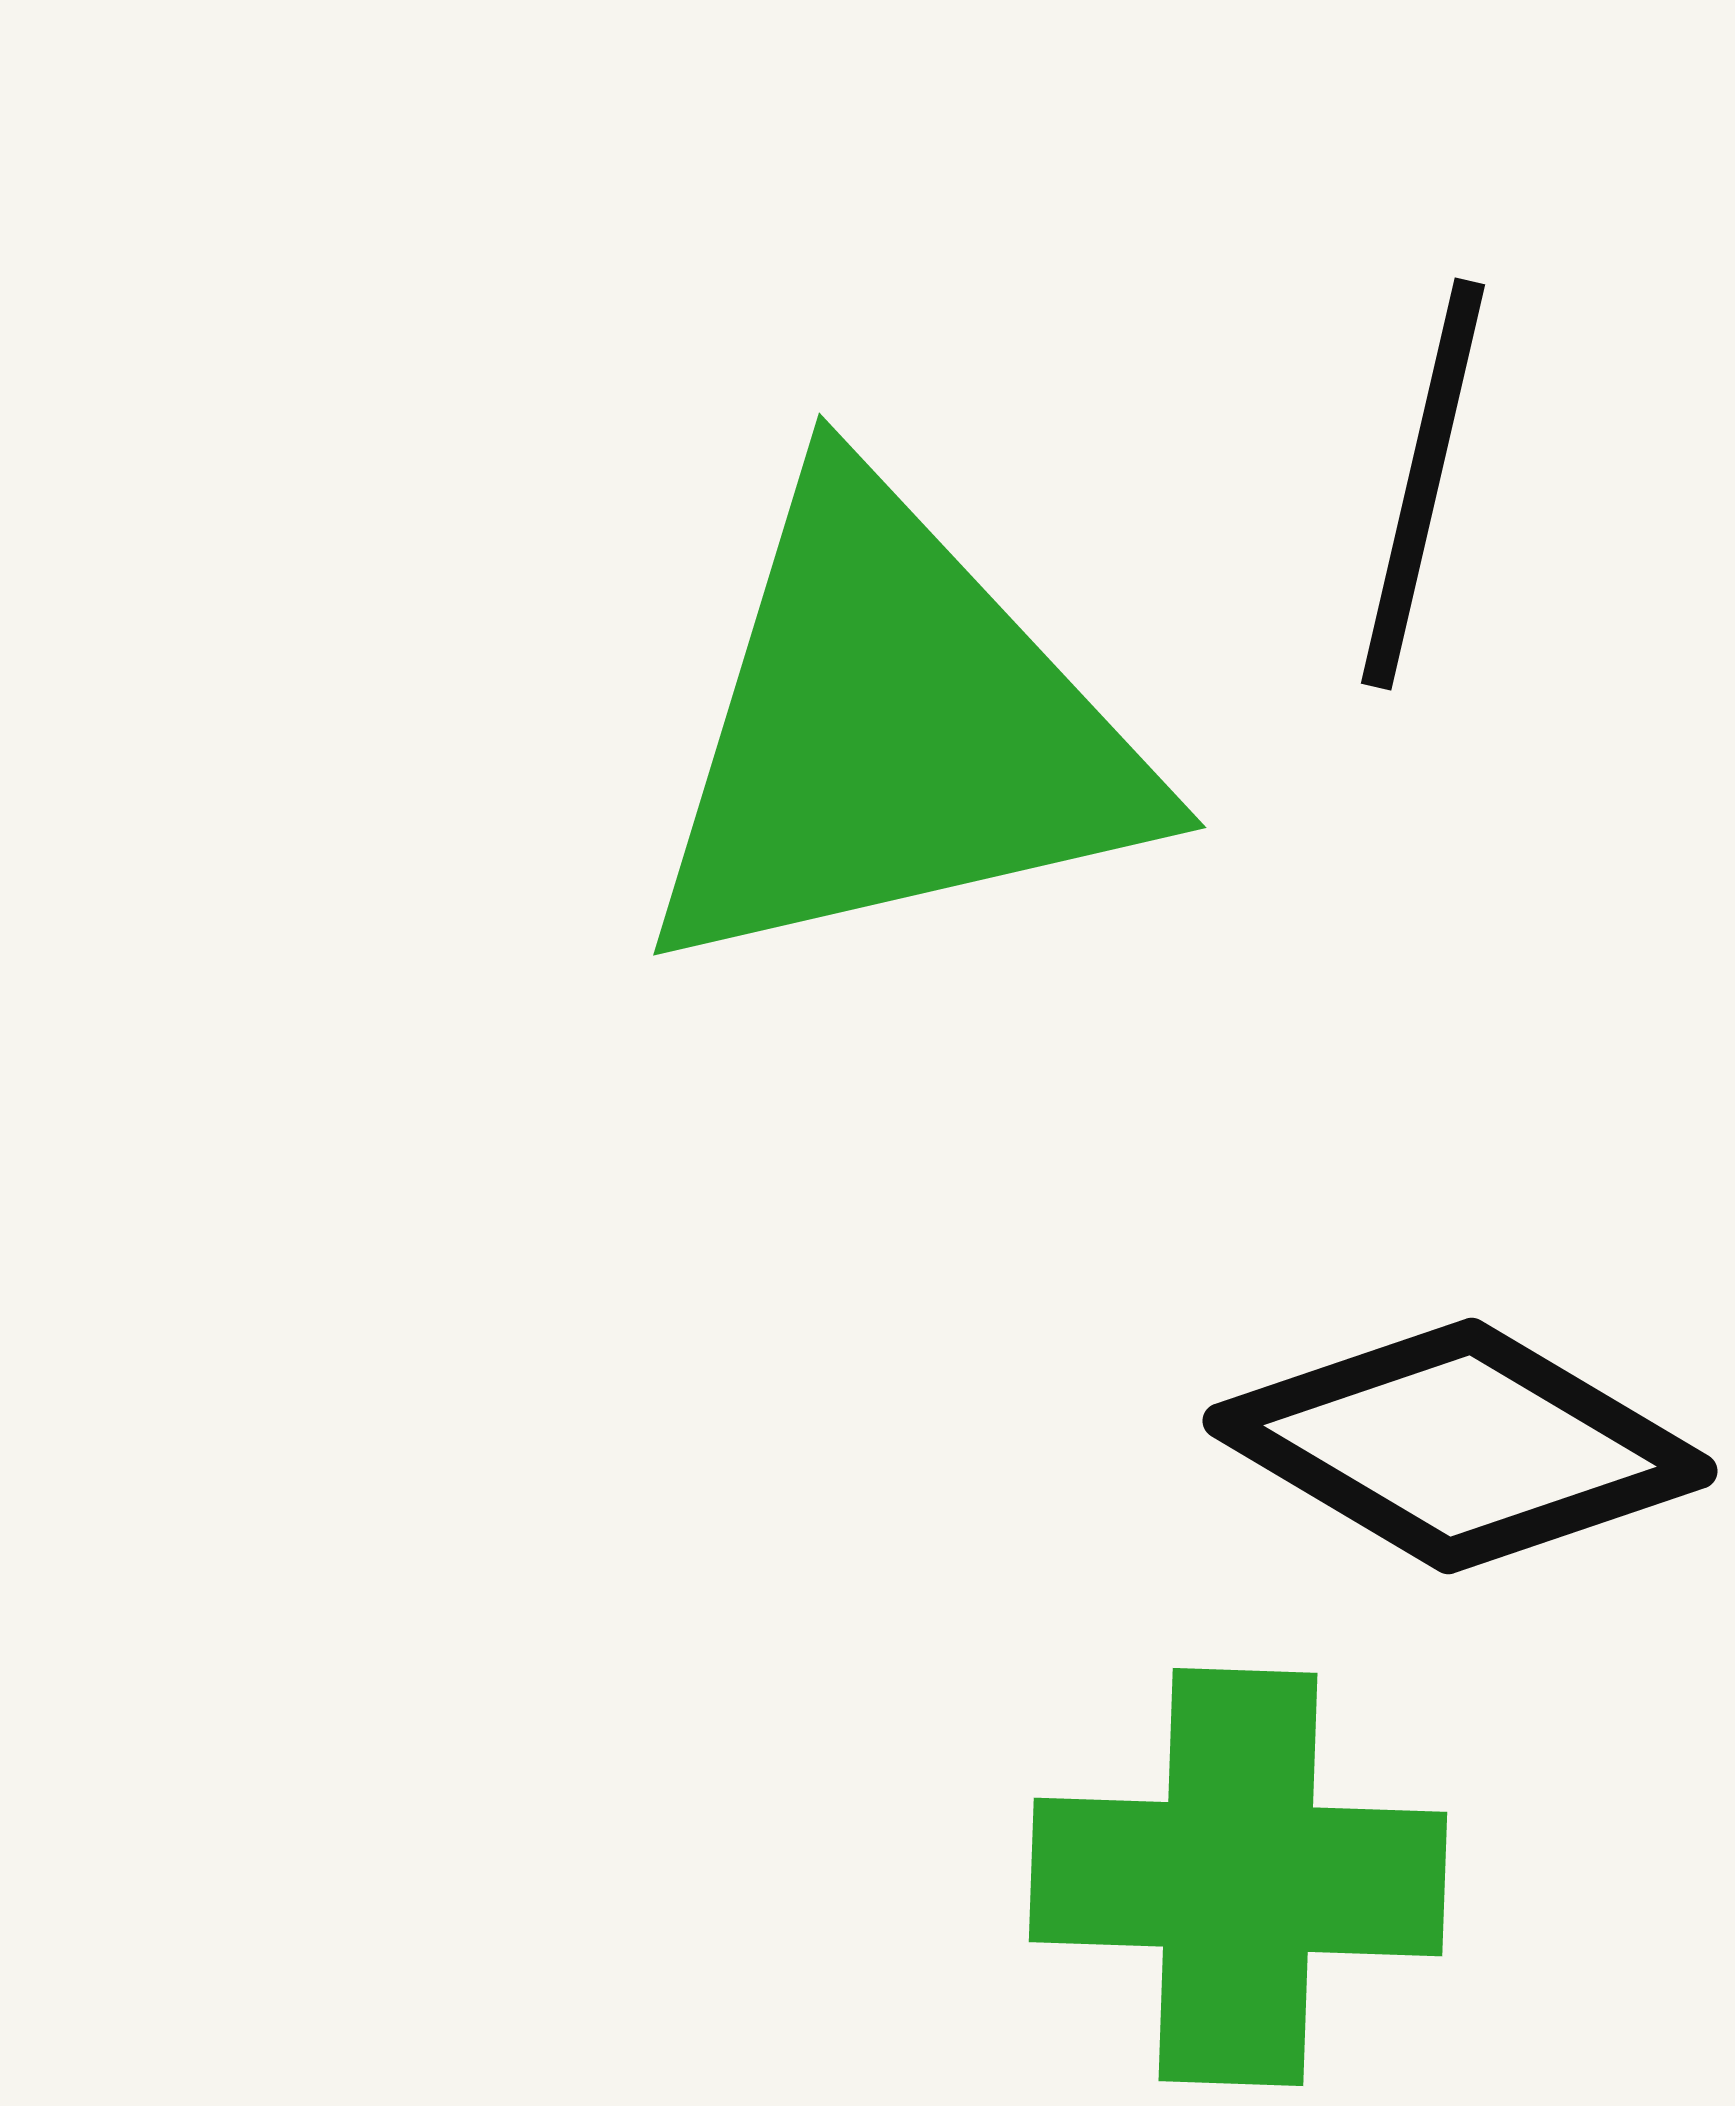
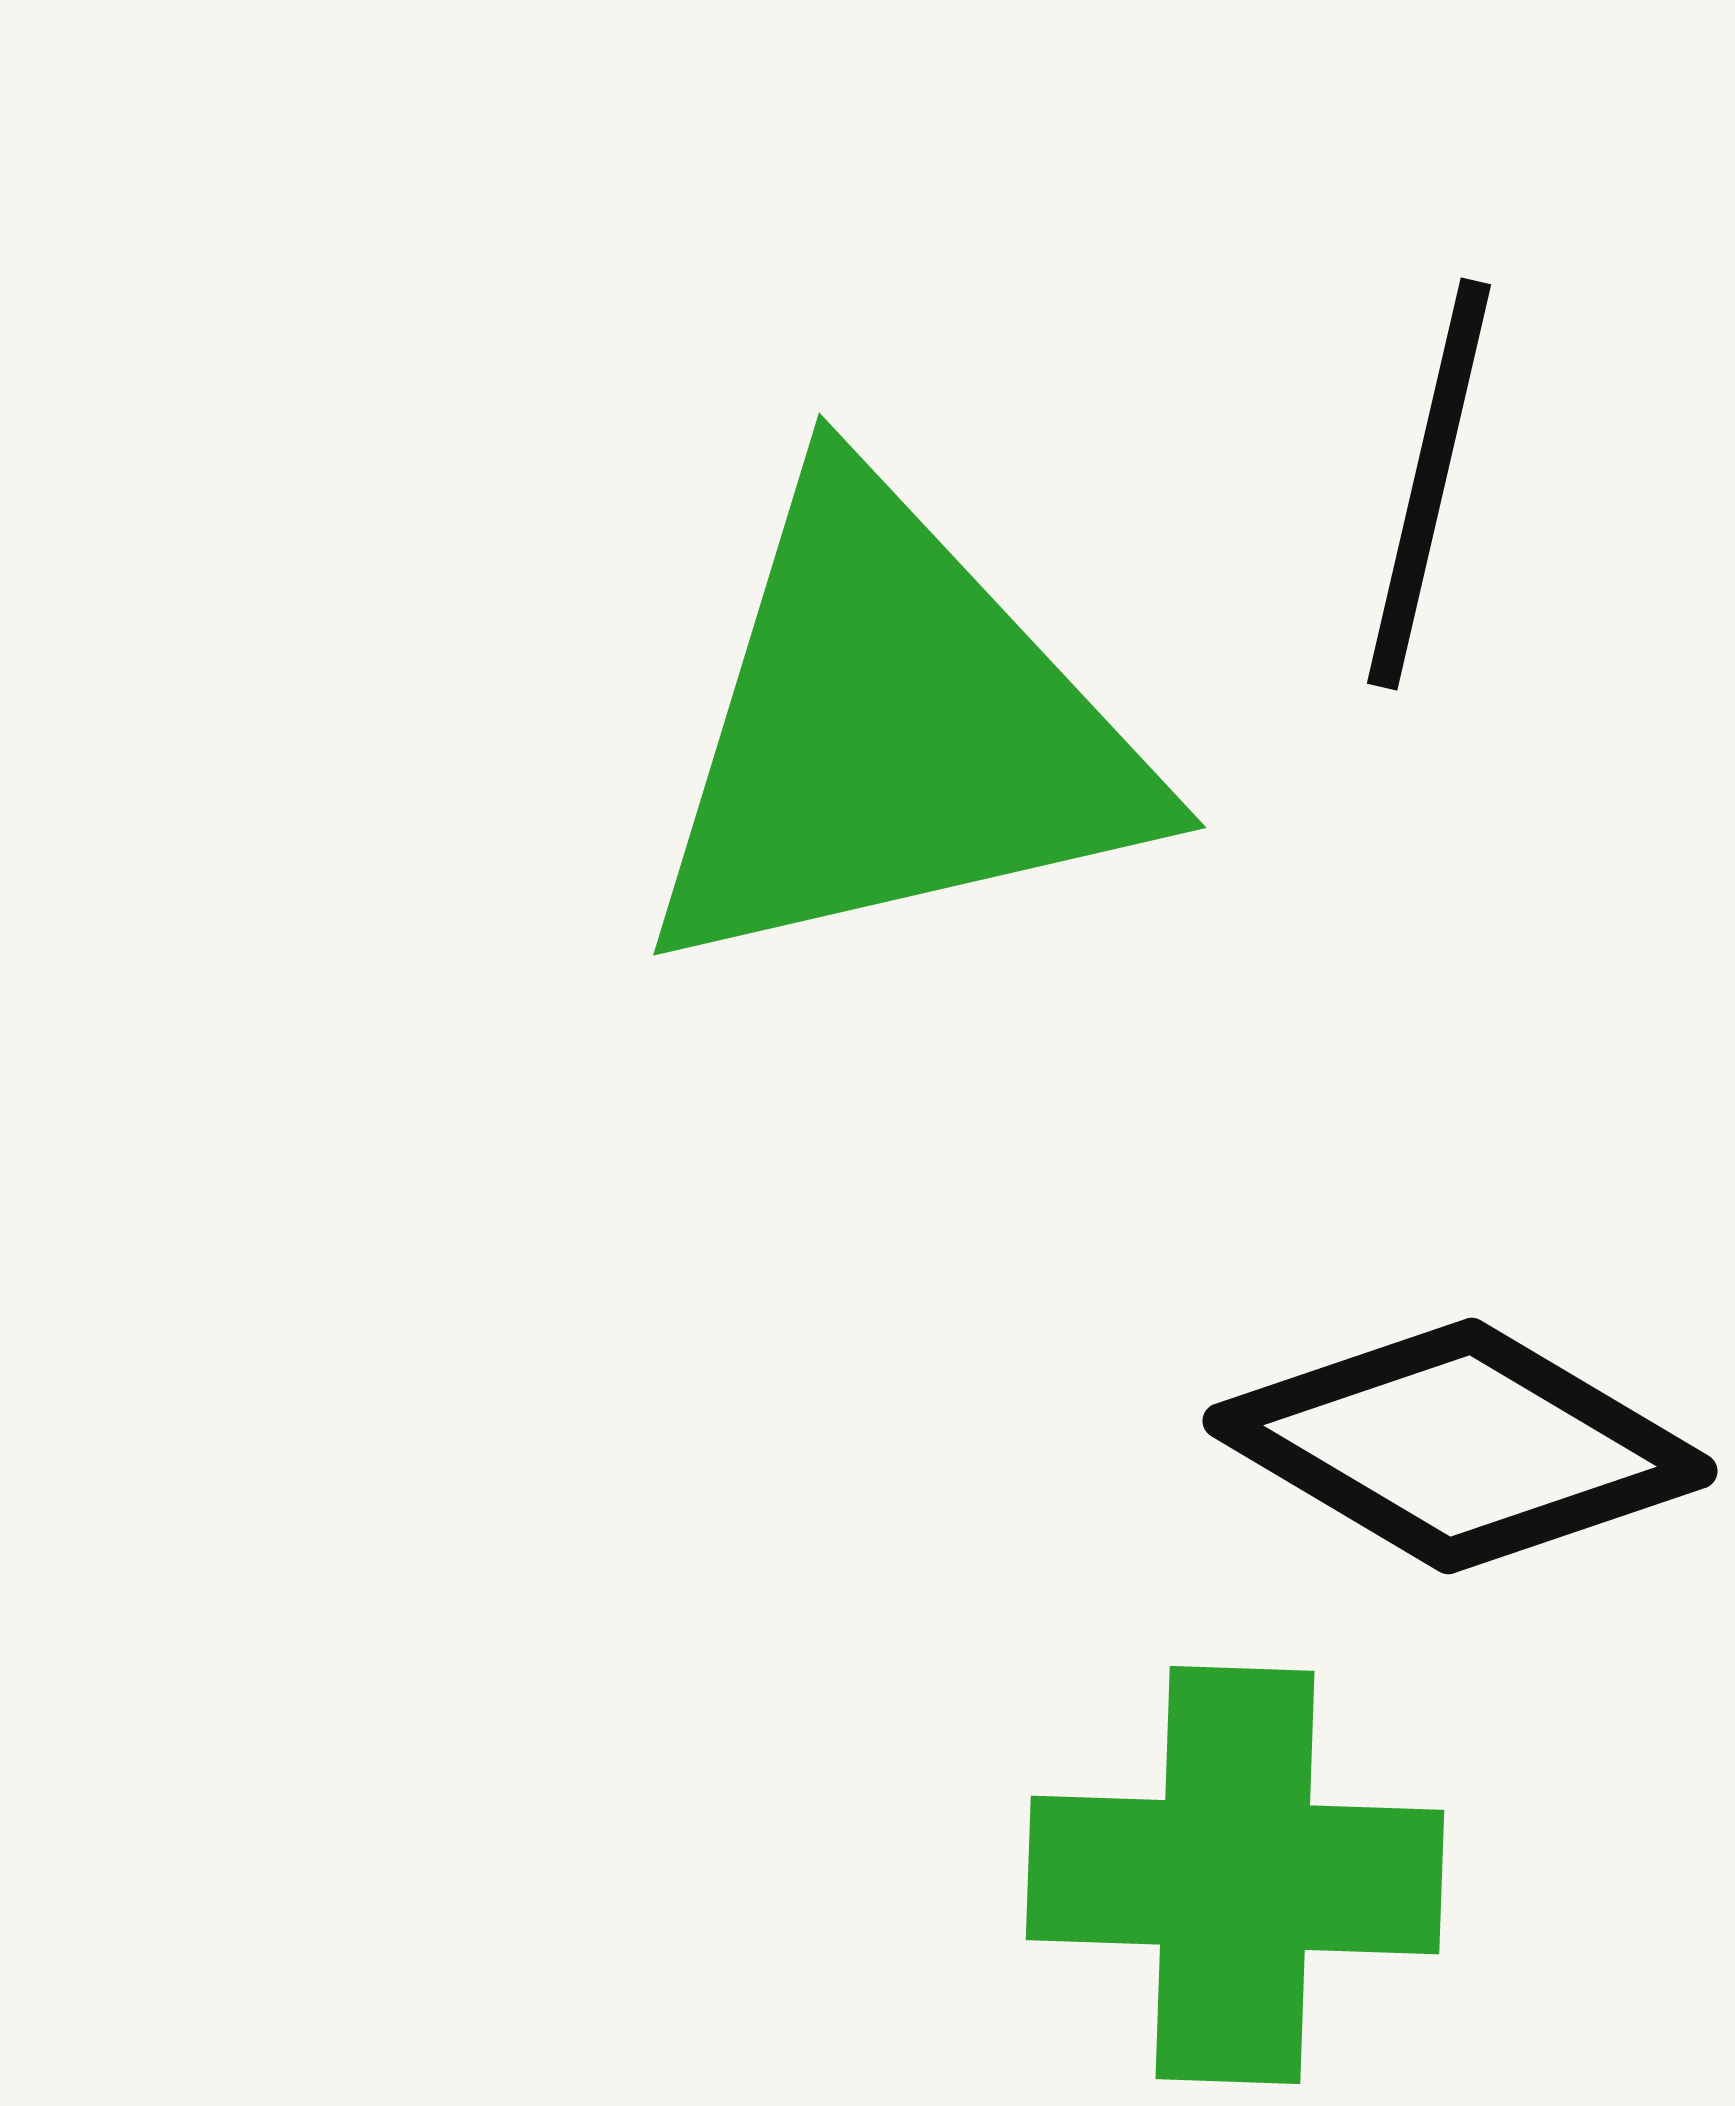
black line: moved 6 px right
green cross: moved 3 px left, 2 px up
